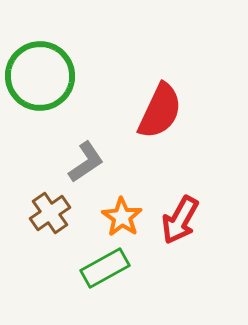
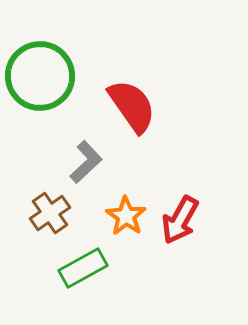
red semicircle: moved 28 px left, 5 px up; rotated 60 degrees counterclockwise
gray L-shape: rotated 9 degrees counterclockwise
orange star: moved 4 px right, 1 px up
green rectangle: moved 22 px left
